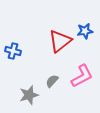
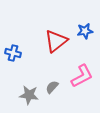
red triangle: moved 4 px left
blue cross: moved 2 px down
gray semicircle: moved 6 px down
gray star: rotated 24 degrees clockwise
